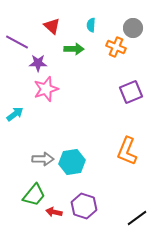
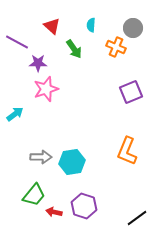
green arrow: rotated 54 degrees clockwise
gray arrow: moved 2 px left, 2 px up
